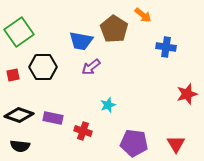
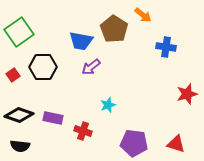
red square: rotated 24 degrees counterclockwise
red triangle: rotated 42 degrees counterclockwise
